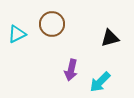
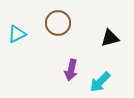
brown circle: moved 6 px right, 1 px up
